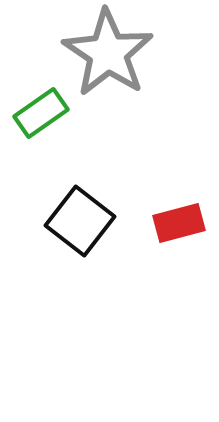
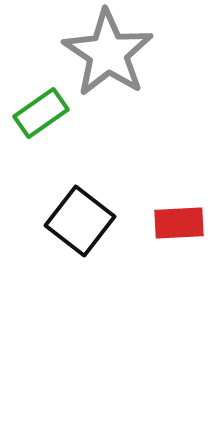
red rectangle: rotated 12 degrees clockwise
